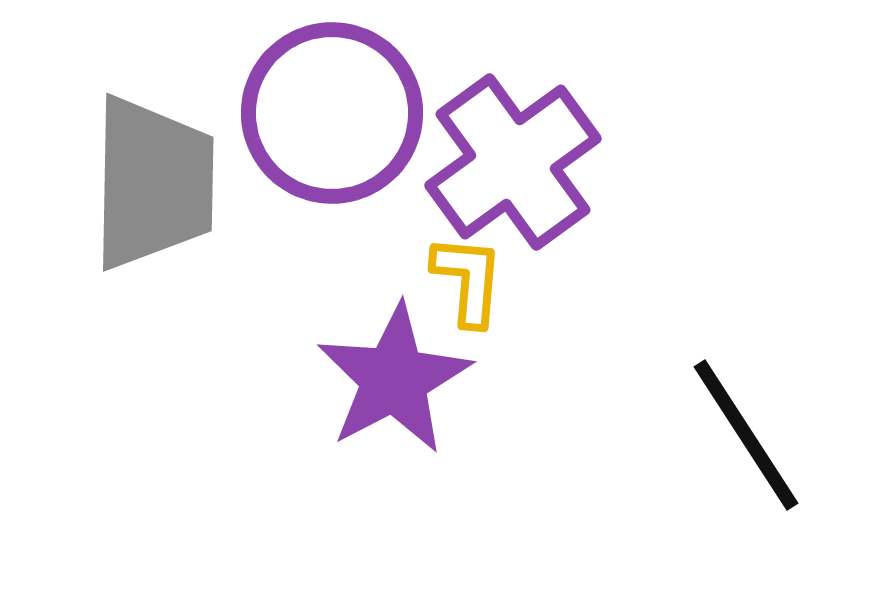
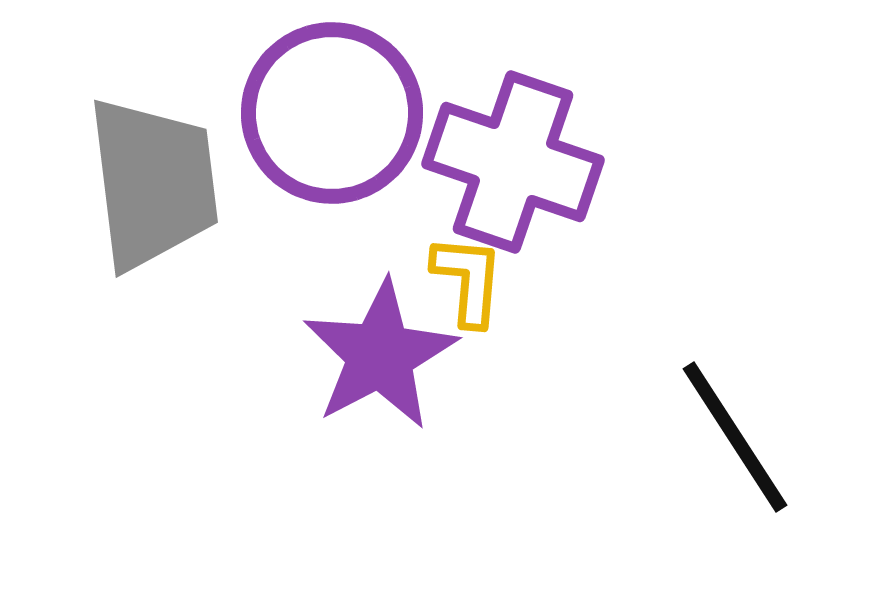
purple cross: rotated 35 degrees counterclockwise
gray trapezoid: rotated 8 degrees counterclockwise
purple star: moved 14 px left, 24 px up
black line: moved 11 px left, 2 px down
